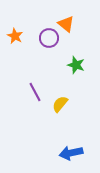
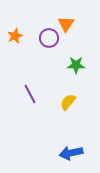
orange triangle: rotated 24 degrees clockwise
orange star: rotated 21 degrees clockwise
green star: rotated 18 degrees counterclockwise
purple line: moved 5 px left, 2 px down
yellow semicircle: moved 8 px right, 2 px up
